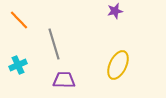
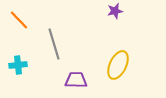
cyan cross: rotated 18 degrees clockwise
purple trapezoid: moved 12 px right
